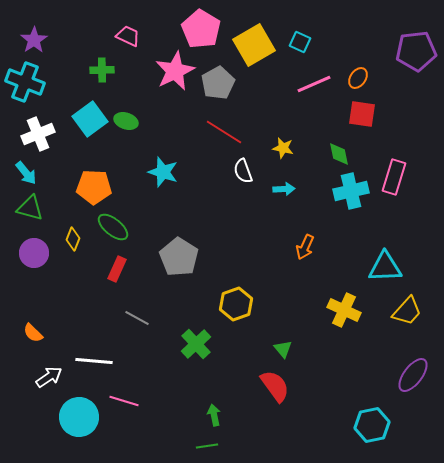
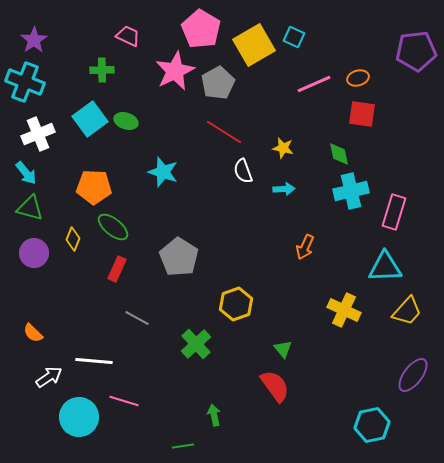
cyan square at (300, 42): moved 6 px left, 5 px up
orange ellipse at (358, 78): rotated 40 degrees clockwise
pink rectangle at (394, 177): moved 35 px down
green line at (207, 446): moved 24 px left
